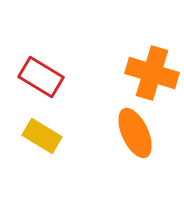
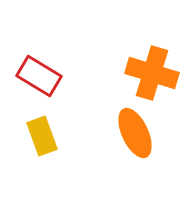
red rectangle: moved 2 px left, 1 px up
yellow rectangle: rotated 39 degrees clockwise
